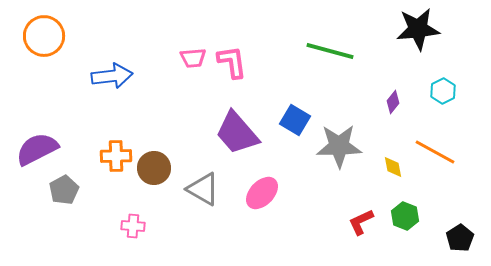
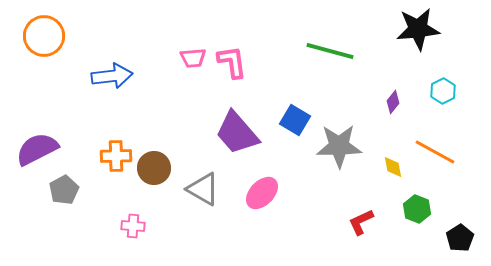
green hexagon: moved 12 px right, 7 px up
